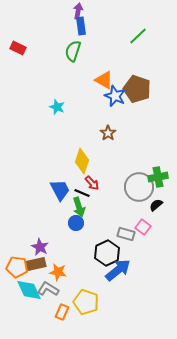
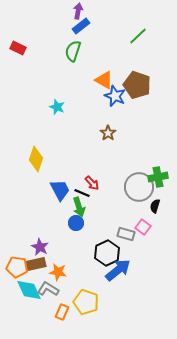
blue rectangle: rotated 60 degrees clockwise
brown pentagon: moved 4 px up
yellow diamond: moved 46 px left, 2 px up
black semicircle: moved 1 px left, 1 px down; rotated 32 degrees counterclockwise
